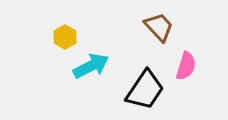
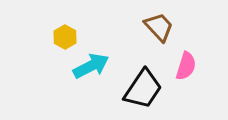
black trapezoid: moved 2 px left, 1 px up
